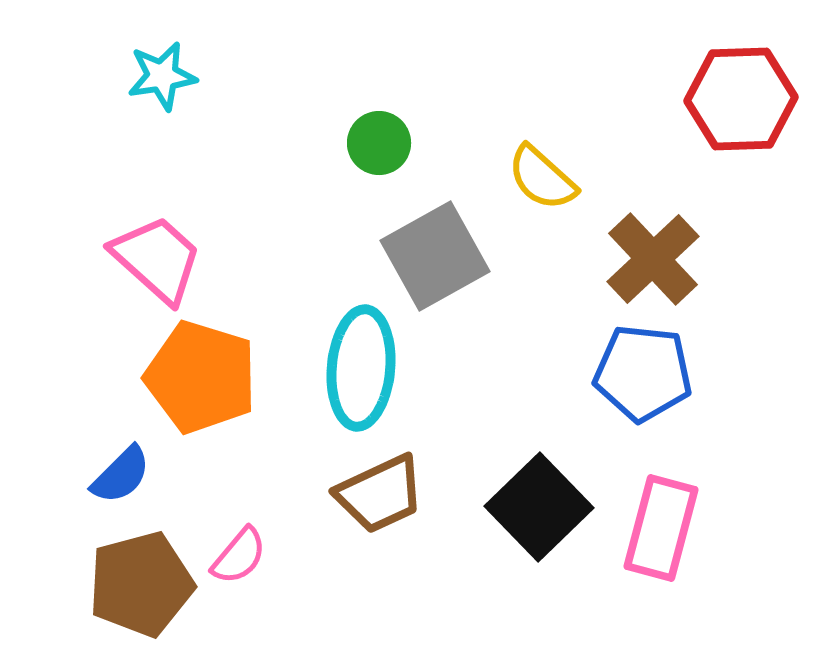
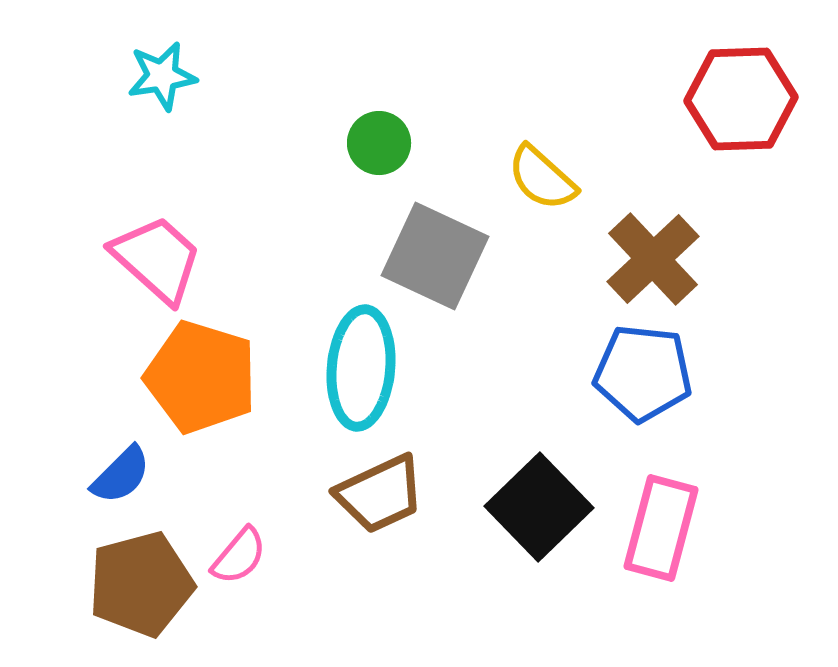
gray square: rotated 36 degrees counterclockwise
